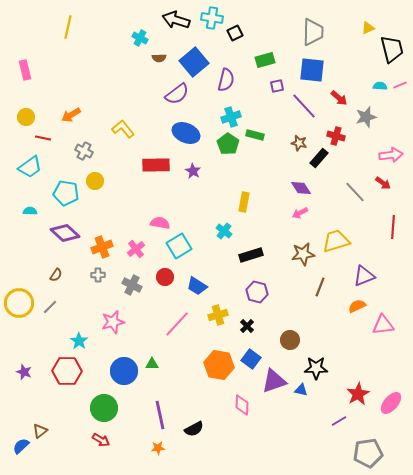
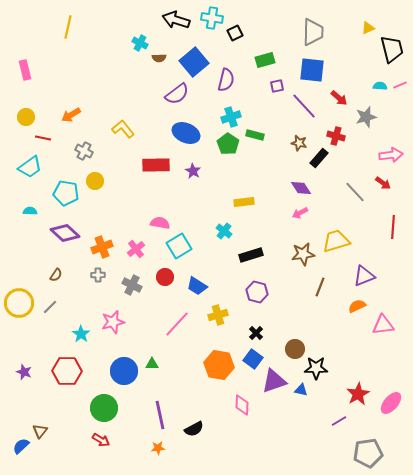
cyan cross at (140, 38): moved 5 px down
yellow rectangle at (244, 202): rotated 72 degrees clockwise
black cross at (247, 326): moved 9 px right, 7 px down
brown circle at (290, 340): moved 5 px right, 9 px down
cyan star at (79, 341): moved 2 px right, 7 px up
blue square at (251, 359): moved 2 px right
brown triangle at (40, 431): rotated 14 degrees counterclockwise
